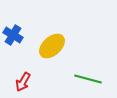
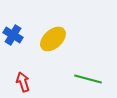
yellow ellipse: moved 1 px right, 7 px up
red arrow: rotated 132 degrees clockwise
